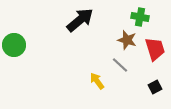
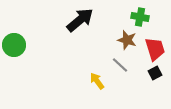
black square: moved 14 px up
